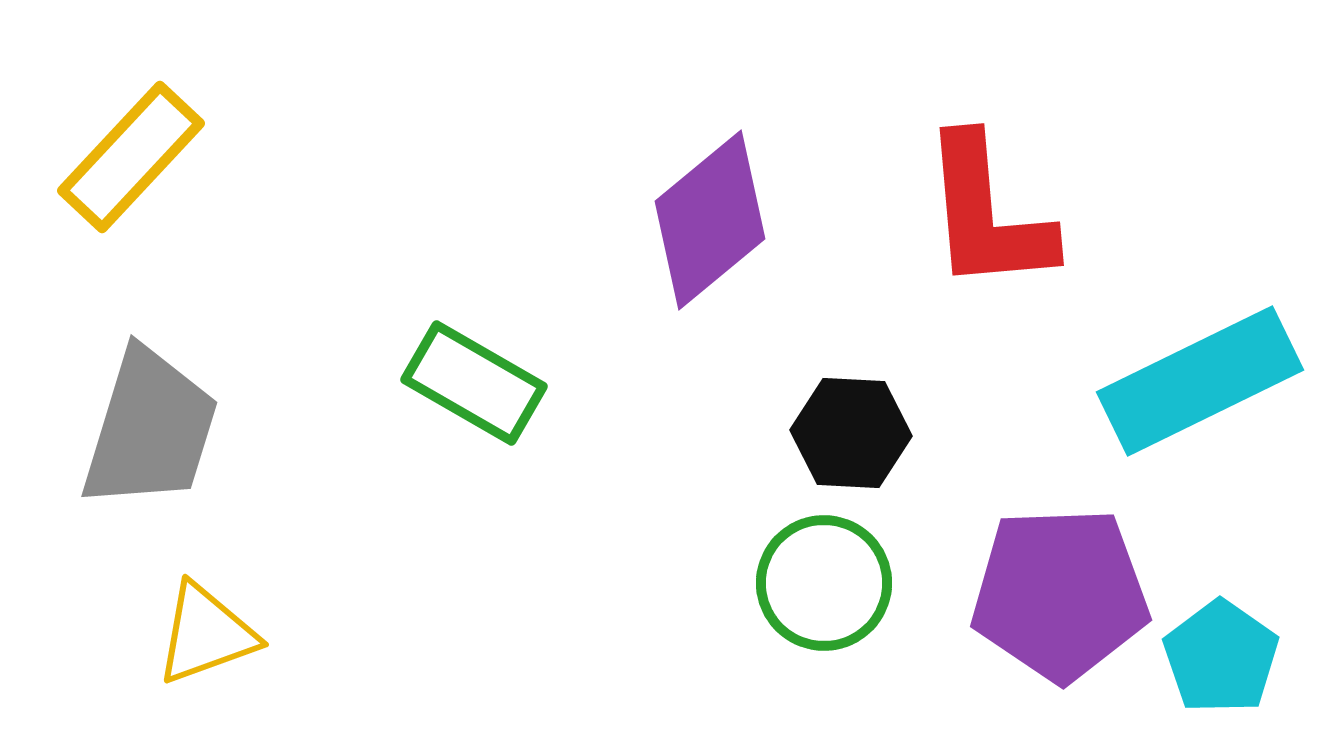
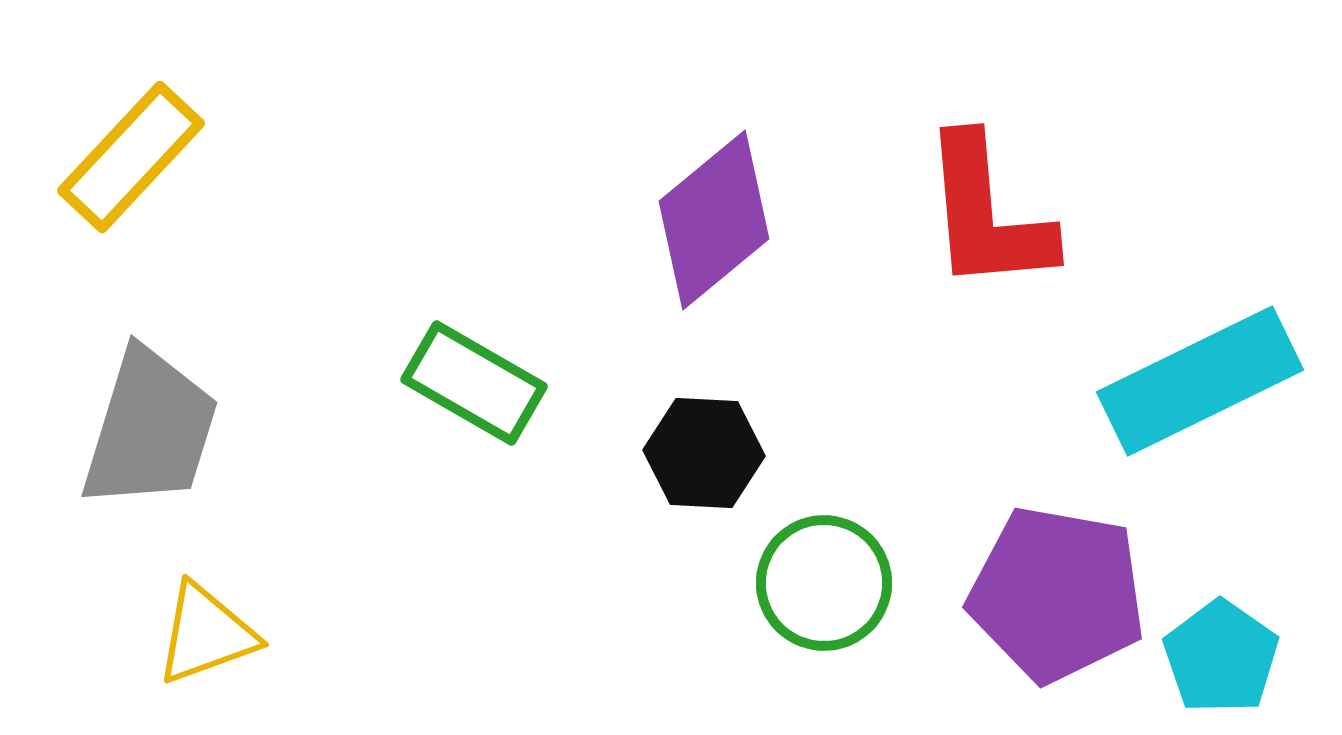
purple diamond: moved 4 px right
black hexagon: moved 147 px left, 20 px down
purple pentagon: moved 3 px left; rotated 12 degrees clockwise
